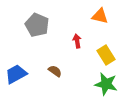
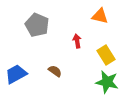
green star: moved 1 px right, 2 px up
